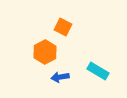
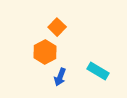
orange square: moved 6 px left; rotated 18 degrees clockwise
blue arrow: rotated 60 degrees counterclockwise
